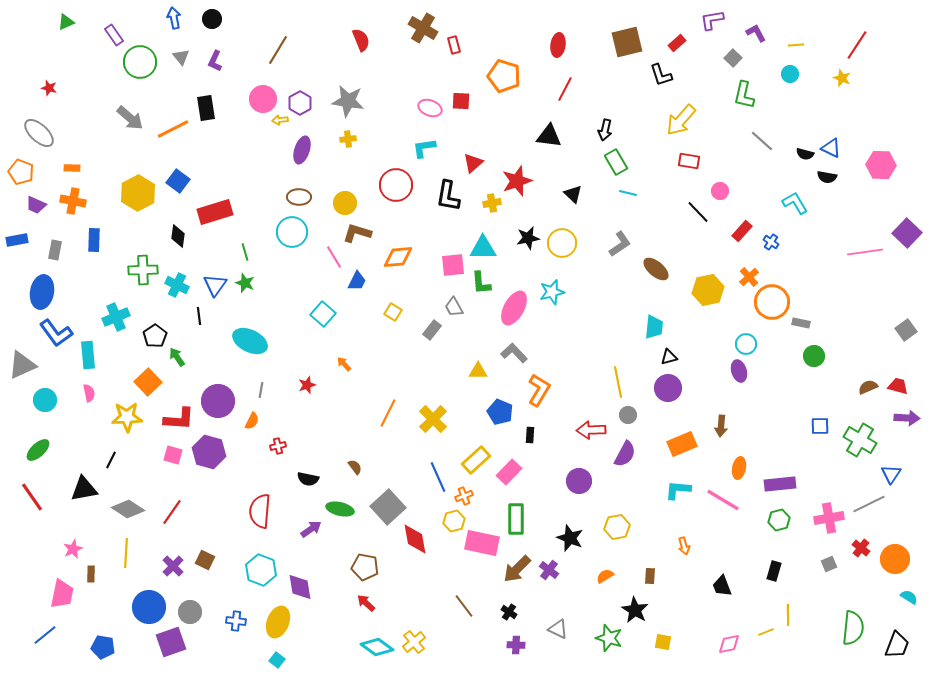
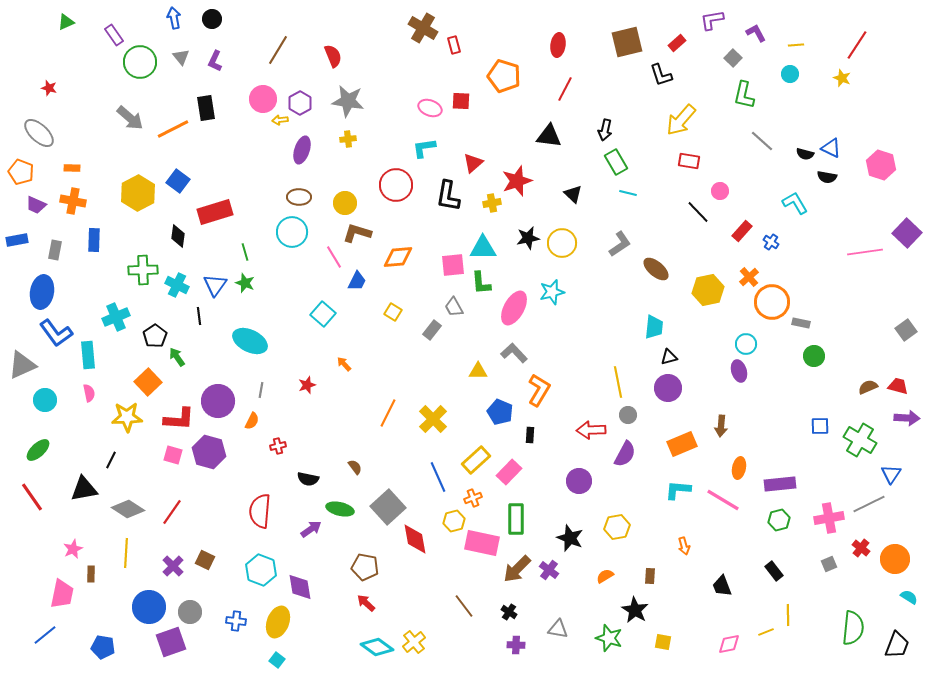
red semicircle at (361, 40): moved 28 px left, 16 px down
pink hexagon at (881, 165): rotated 16 degrees clockwise
orange cross at (464, 496): moved 9 px right, 2 px down
black rectangle at (774, 571): rotated 54 degrees counterclockwise
gray triangle at (558, 629): rotated 15 degrees counterclockwise
